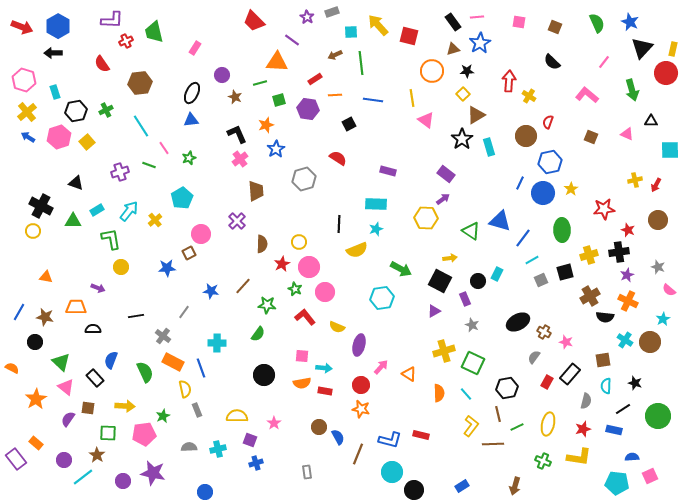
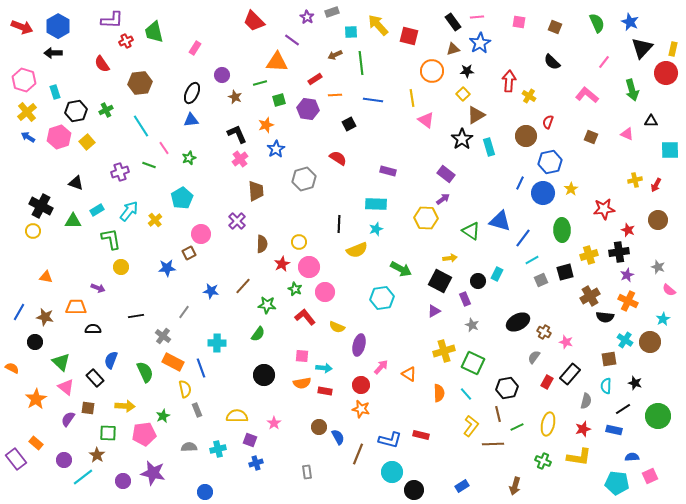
brown square at (603, 360): moved 6 px right, 1 px up
